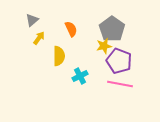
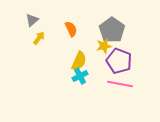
gray pentagon: moved 1 px down
yellow semicircle: moved 20 px right, 5 px down; rotated 24 degrees clockwise
